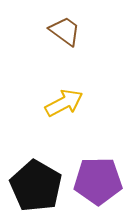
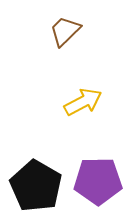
brown trapezoid: rotated 80 degrees counterclockwise
yellow arrow: moved 19 px right, 1 px up
